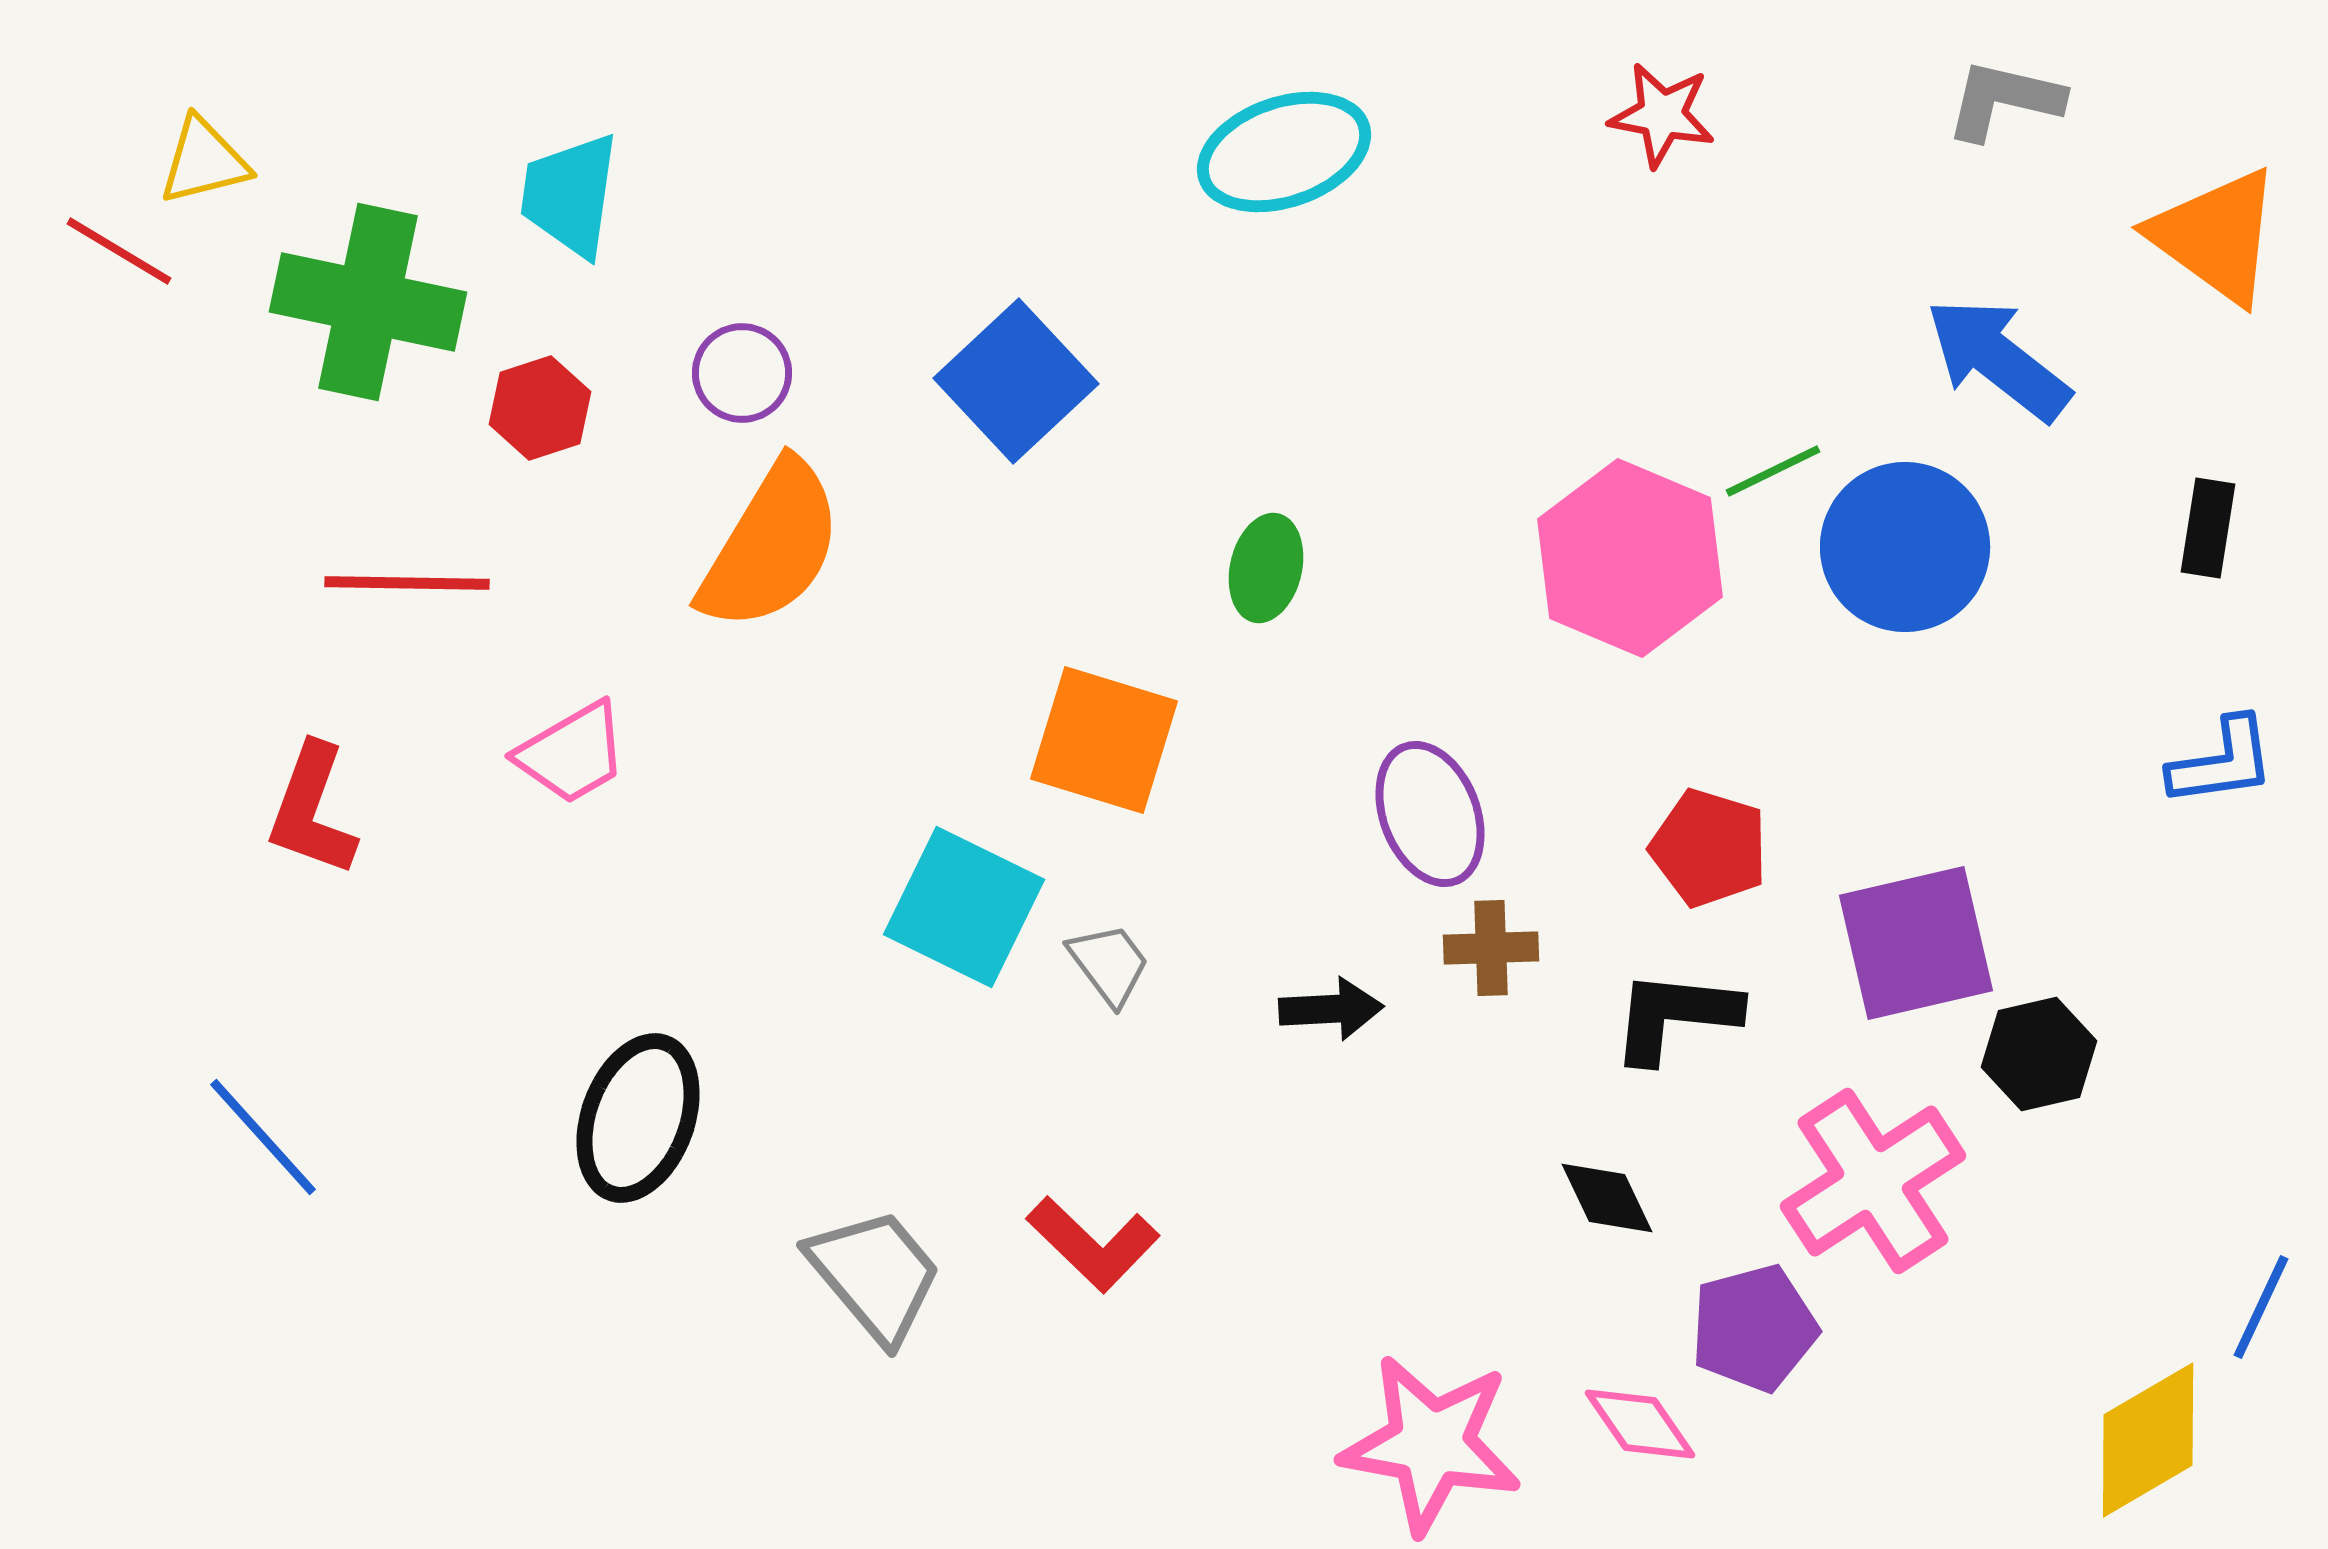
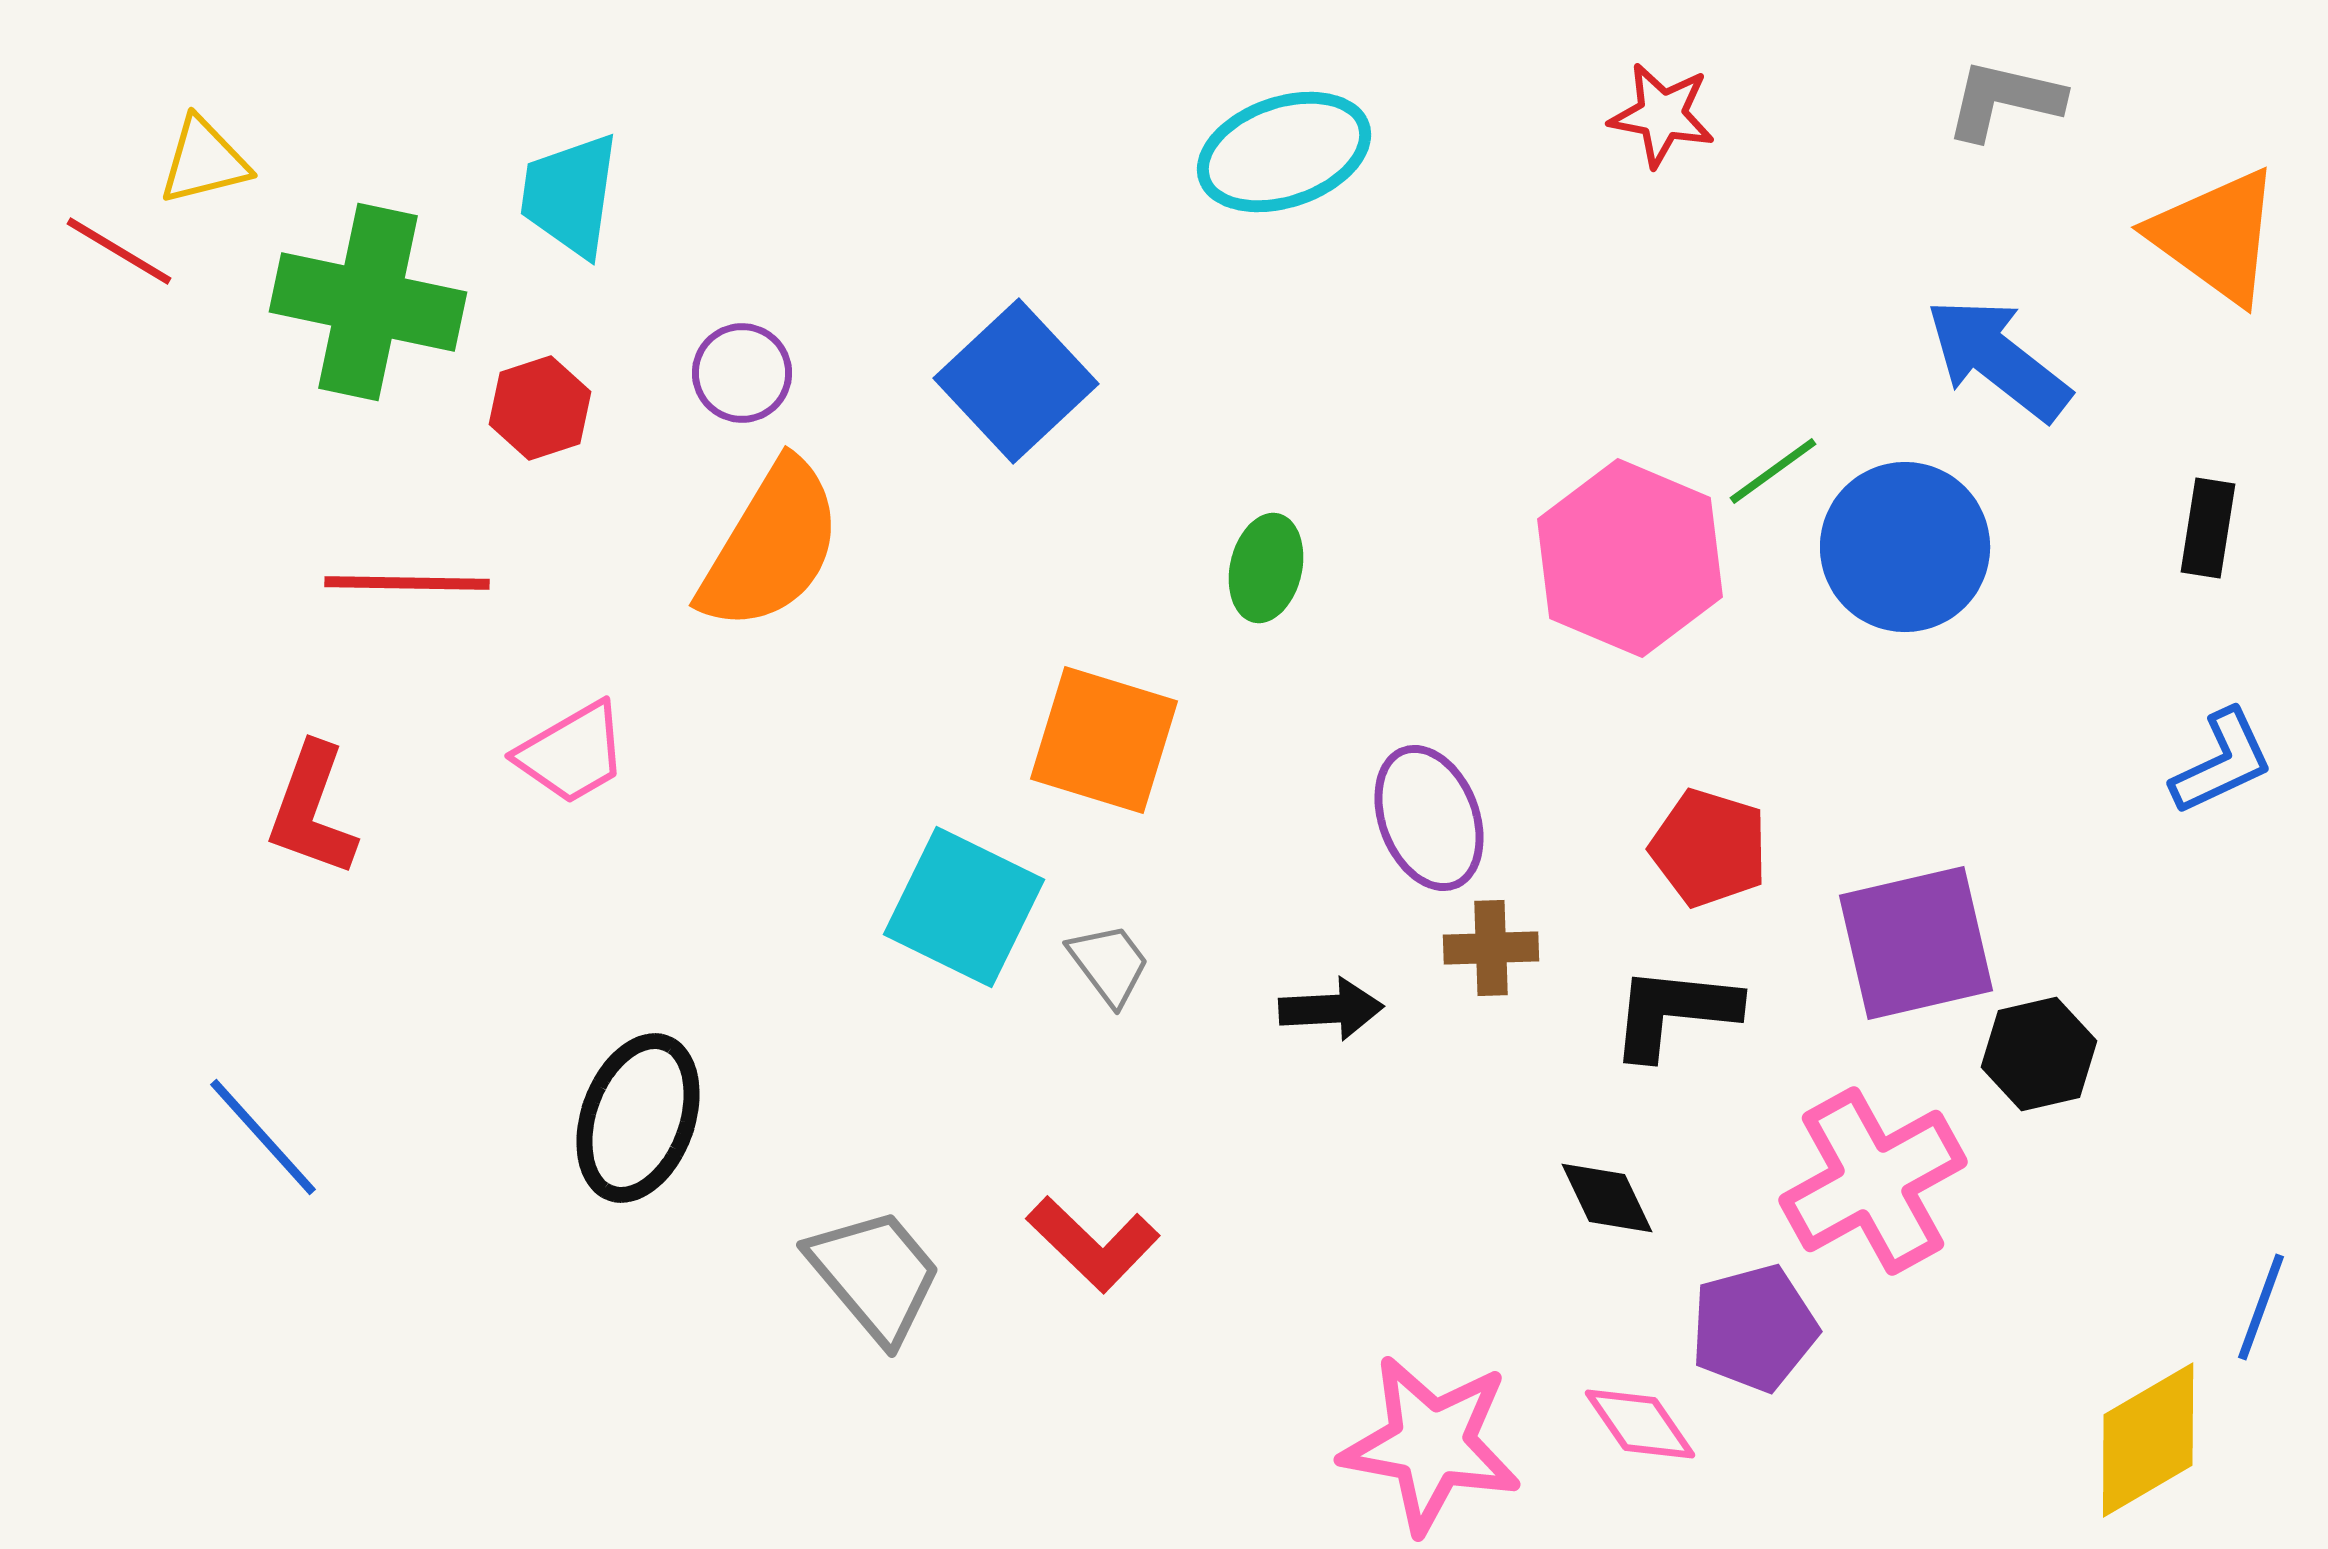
green line at (1773, 471): rotated 10 degrees counterclockwise
blue L-shape at (2222, 762): rotated 17 degrees counterclockwise
purple ellipse at (1430, 814): moved 1 px left, 4 px down
black L-shape at (1675, 1016): moved 1 px left, 4 px up
pink cross at (1873, 1181): rotated 4 degrees clockwise
blue line at (2261, 1307): rotated 5 degrees counterclockwise
